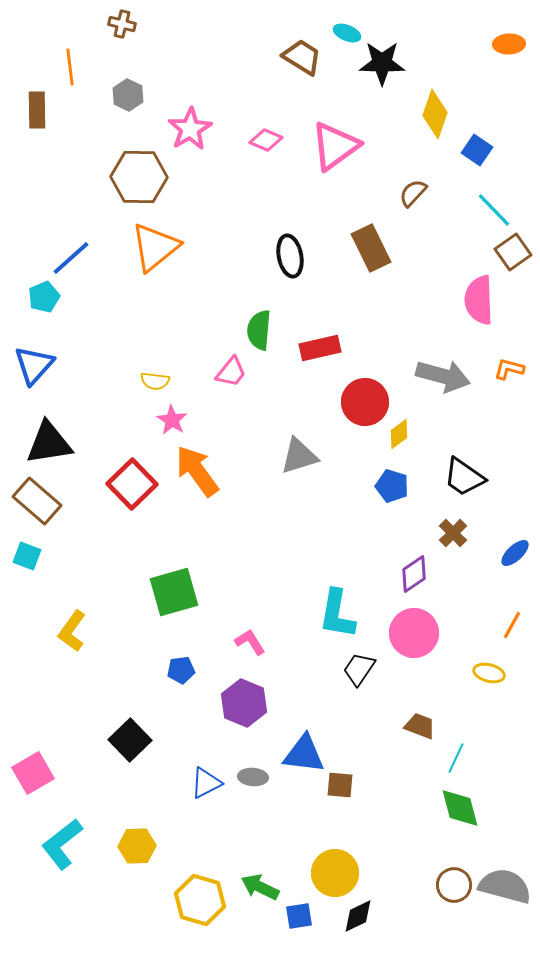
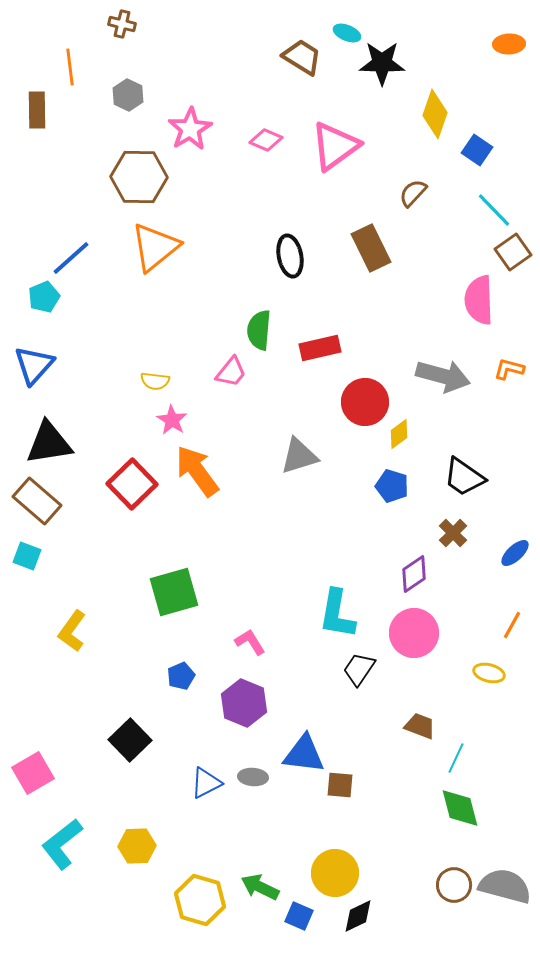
blue pentagon at (181, 670): moved 6 px down; rotated 16 degrees counterclockwise
blue square at (299, 916): rotated 32 degrees clockwise
